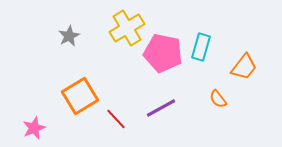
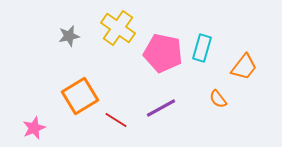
yellow cross: moved 9 px left; rotated 24 degrees counterclockwise
gray star: rotated 15 degrees clockwise
cyan rectangle: moved 1 px right, 1 px down
red line: moved 1 px down; rotated 15 degrees counterclockwise
